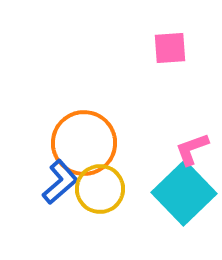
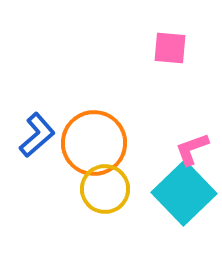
pink square: rotated 9 degrees clockwise
orange circle: moved 10 px right
blue L-shape: moved 23 px left, 47 px up
yellow circle: moved 5 px right
